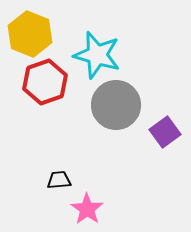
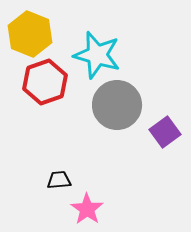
gray circle: moved 1 px right
